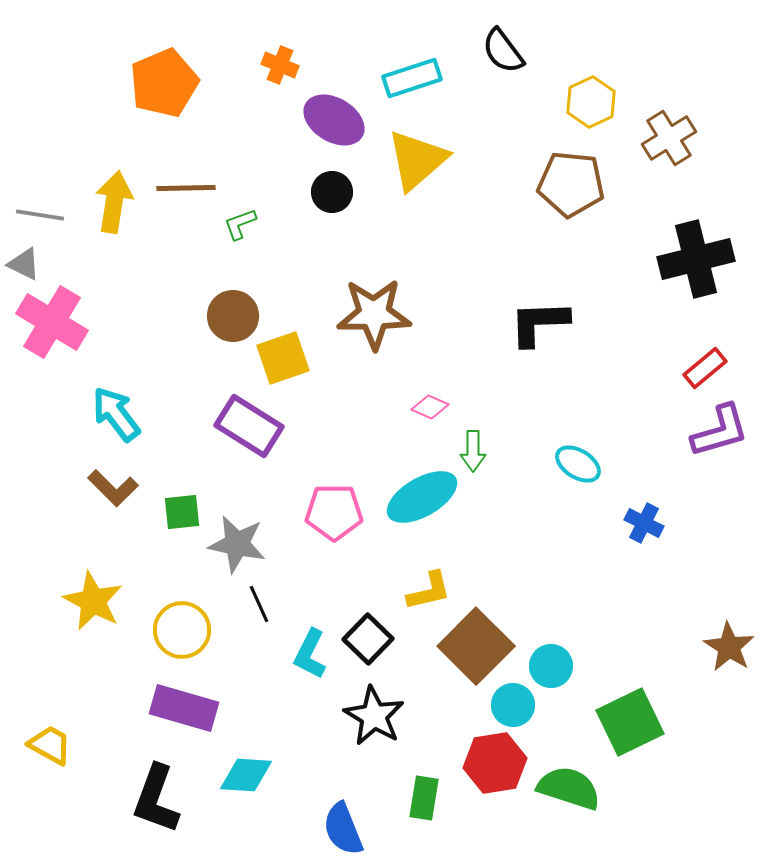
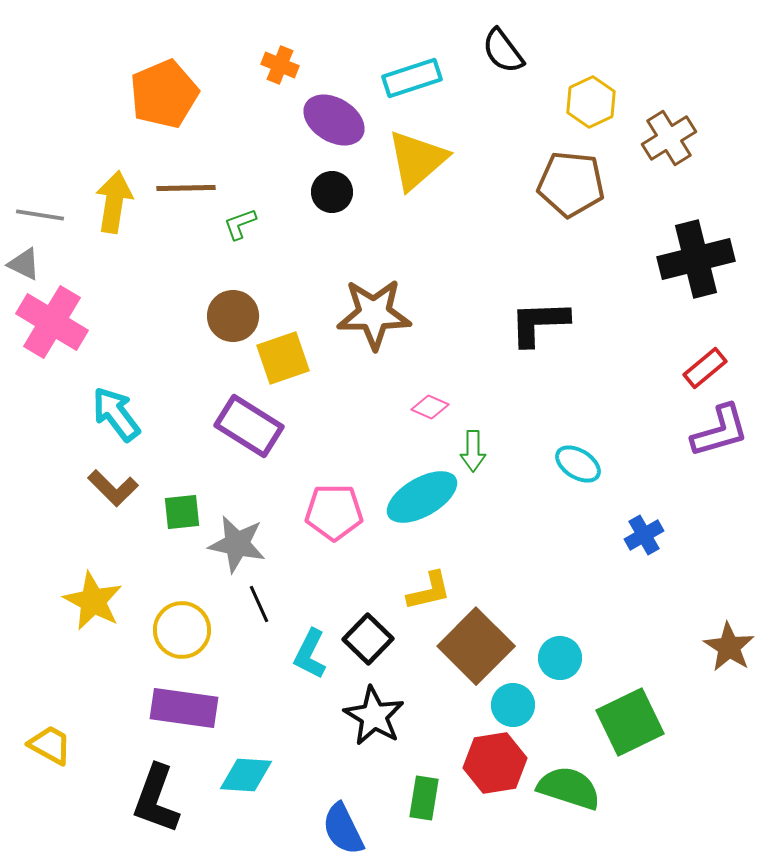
orange pentagon at (164, 83): moved 11 px down
blue cross at (644, 523): moved 12 px down; rotated 33 degrees clockwise
cyan circle at (551, 666): moved 9 px right, 8 px up
purple rectangle at (184, 708): rotated 8 degrees counterclockwise
blue semicircle at (343, 829): rotated 4 degrees counterclockwise
